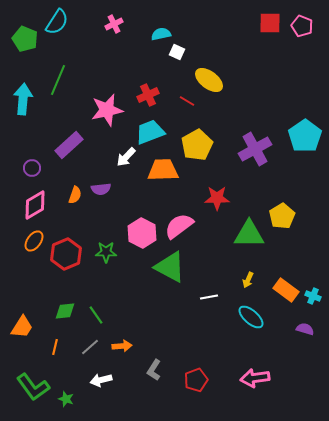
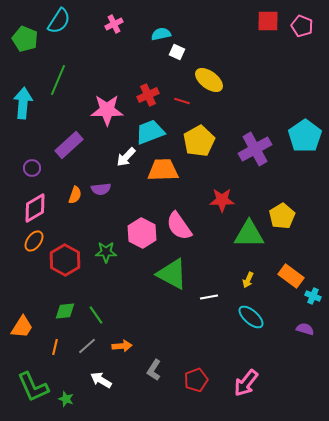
cyan semicircle at (57, 22): moved 2 px right, 1 px up
red square at (270, 23): moved 2 px left, 2 px up
cyan arrow at (23, 99): moved 4 px down
red line at (187, 101): moved 5 px left; rotated 14 degrees counterclockwise
pink star at (107, 110): rotated 12 degrees clockwise
yellow pentagon at (197, 145): moved 2 px right, 4 px up
red star at (217, 198): moved 5 px right, 2 px down
pink diamond at (35, 205): moved 3 px down
pink semicircle at (179, 226): rotated 88 degrees counterclockwise
red hexagon at (66, 254): moved 1 px left, 6 px down; rotated 8 degrees counterclockwise
green triangle at (170, 267): moved 2 px right, 7 px down
orange rectangle at (286, 290): moved 5 px right, 14 px up
gray line at (90, 347): moved 3 px left, 1 px up
pink arrow at (255, 378): moved 9 px left, 5 px down; rotated 44 degrees counterclockwise
white arrow at (101, 380): rotated 45 degrees clockwise
green L-shape at (33, 387): rotated 12 degrees clockwise
